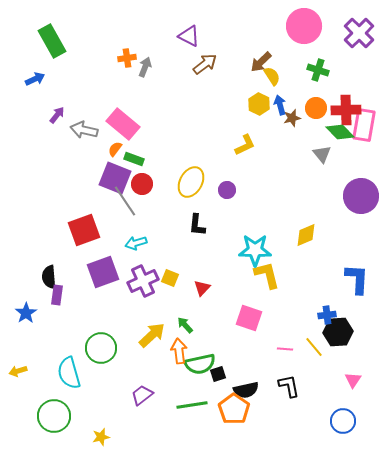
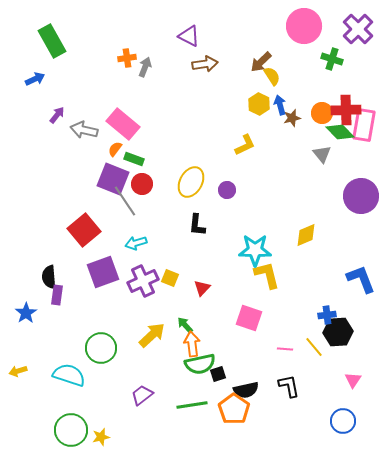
purple cross at (359, 33): moved 1 px left, 4 px up
brown arrow at (205, 64): rotated 30 degrees clockwise
green cross at (318, 70): moved 14 px right, 11 px up
orange circle at (316, 108): moved 6 px right, 5 px down
purple square at (115, 178): moved 2 px left, 1 px down
red square at (84, 230): rotated 20 degrees counterclockwise
blue L-shape at (357, 279): moved 4 px right; rotated 24 degrees counterclockwise
orange arrow at (179, 351): moved 13 px right, 7 px up
cyan semicircle at (69, 373): moved 2 px down; rotated 124 degrees clockwise
green circle at (54, 416): moved 17 px right, 14 px down
